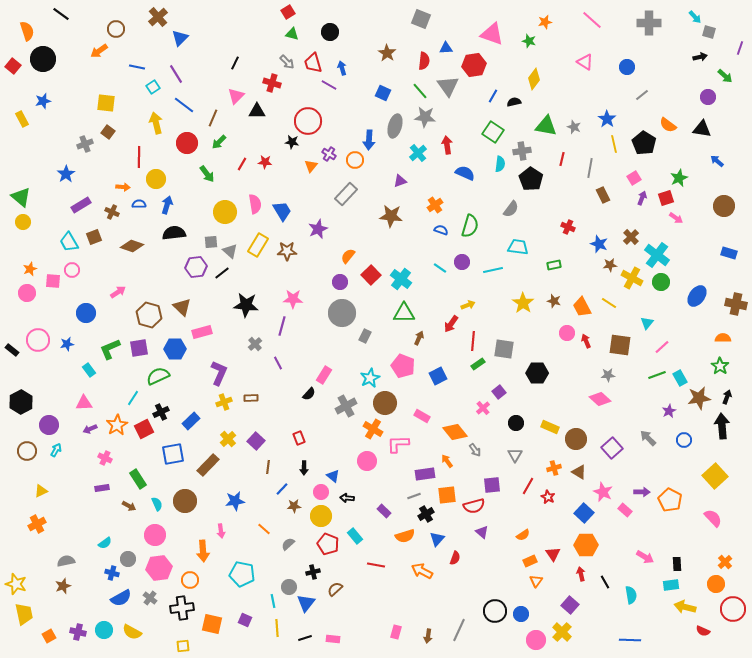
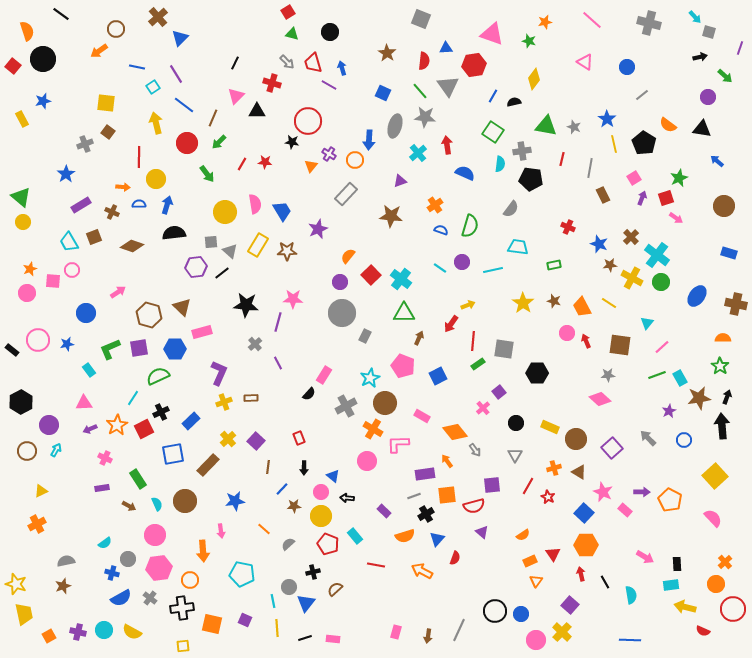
gray cross at (649, 23): rotated 15 degrees clockwise
black pentagon at (531, 179): rotated 25 degrees counterclockwise
purple line at (282, 326): moved 4 px left, 4 px up
